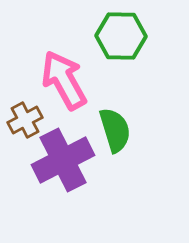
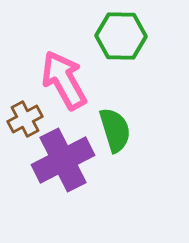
brown cross: moved 1 px up
